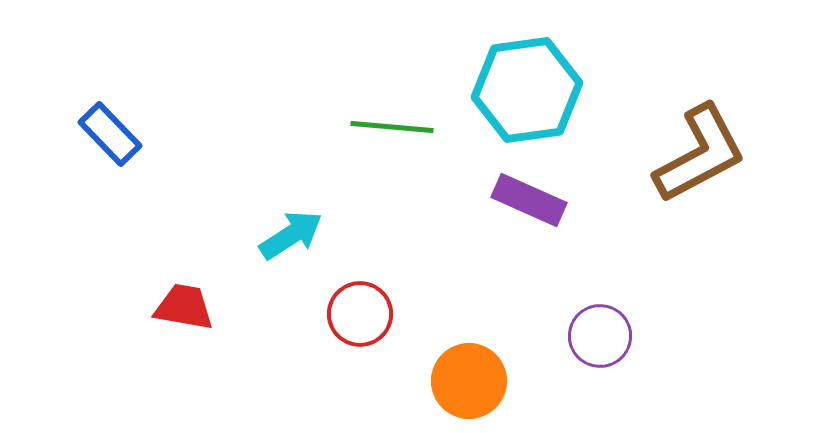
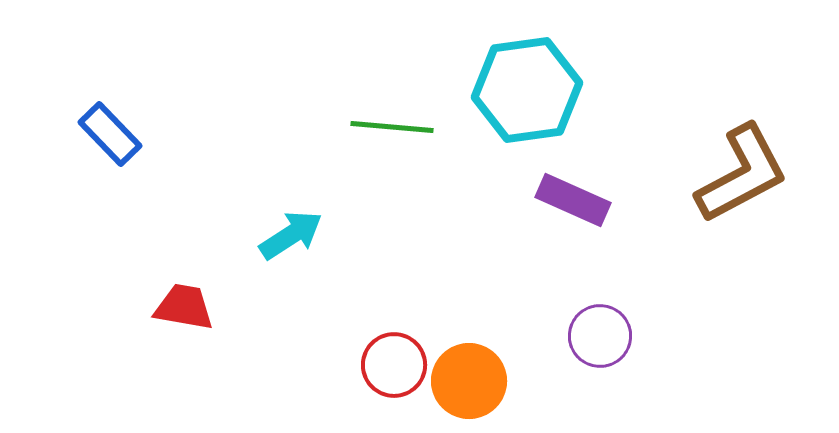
brown L-shape: moved 42 px right, 20 px down
purple rectangle: moved 44 px right
red circle: moved 34 px right, 51 px down
